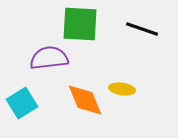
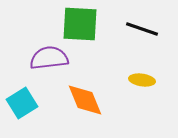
yellow ellipse: moved 20 px right, 9 px up
